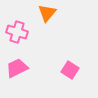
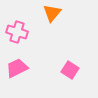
orange triangle: moved 5 px right
